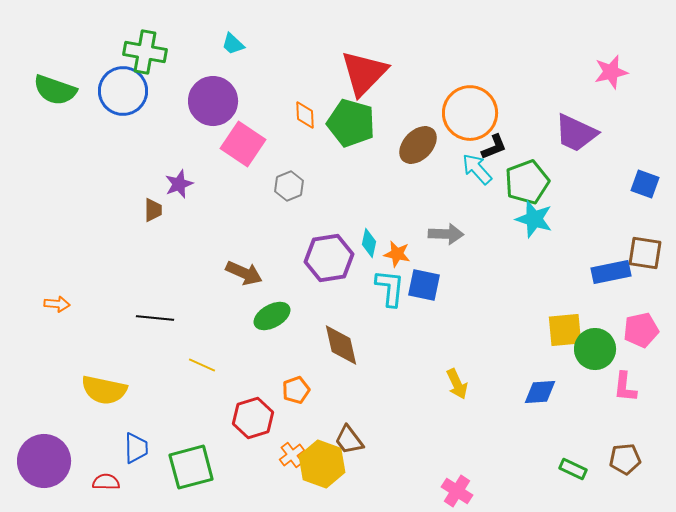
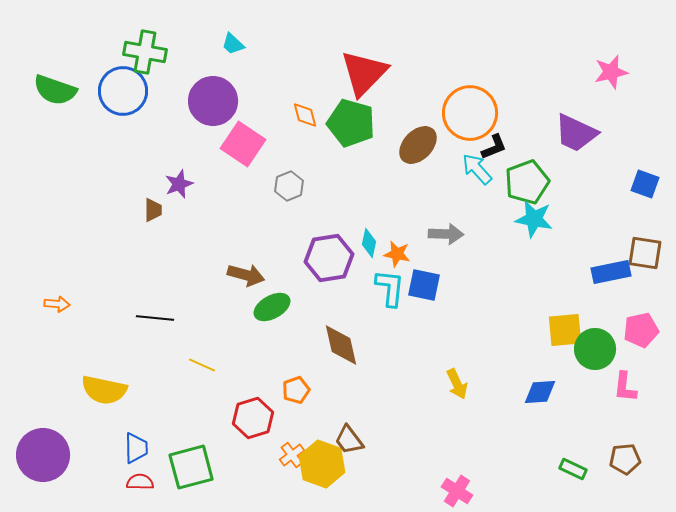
orange diamond at (305, 115): rotated 12 degrees counterclockwise
cyan star at (534, 219): rotated 6 degrees counterclockwise
brown arrow at (244, 273): moved 2 px right, 2 px down; rotated 9 degrees counterclockwise
green ellipse at (272, 316): moved 9 px up
purple circle at (44, 461): moved 1 px left, 6 px up
red semicircle at (106, 482): moved 34 px right
